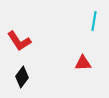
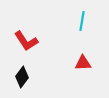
cyan line: moved 12 px left
red L-shape: moved 7 px right
